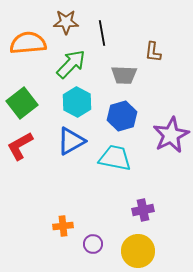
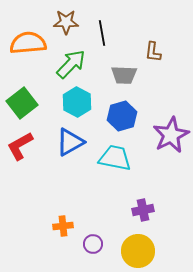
blue triangle: moved 1 px left, 1 px down
